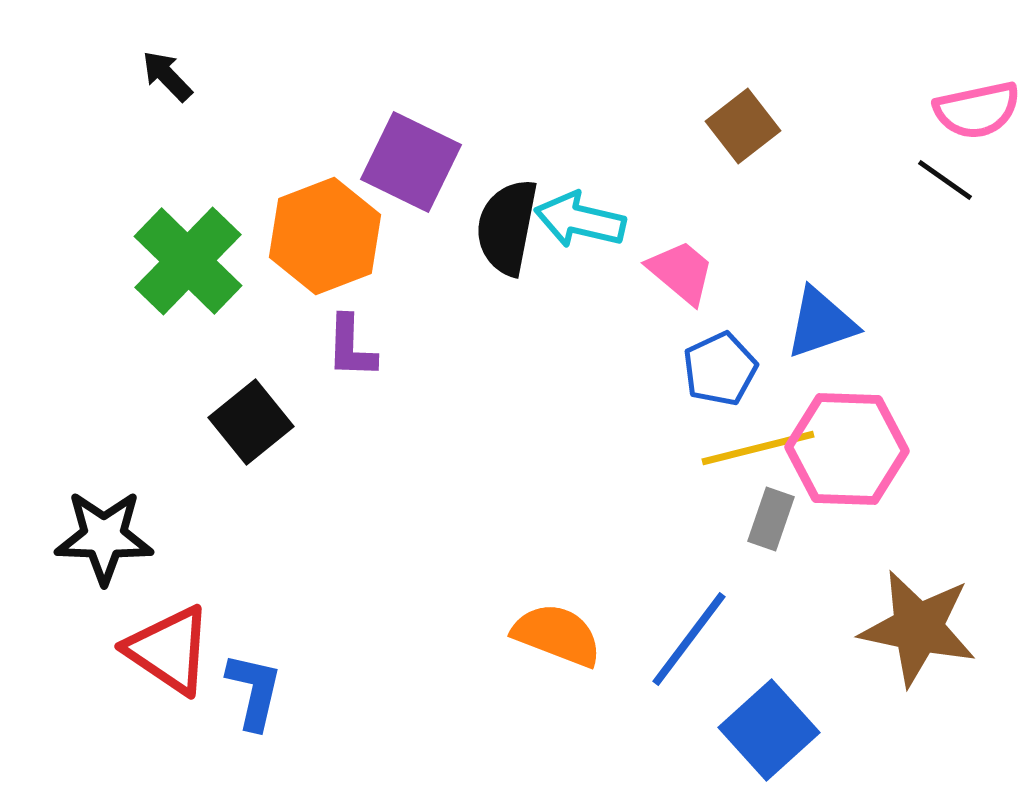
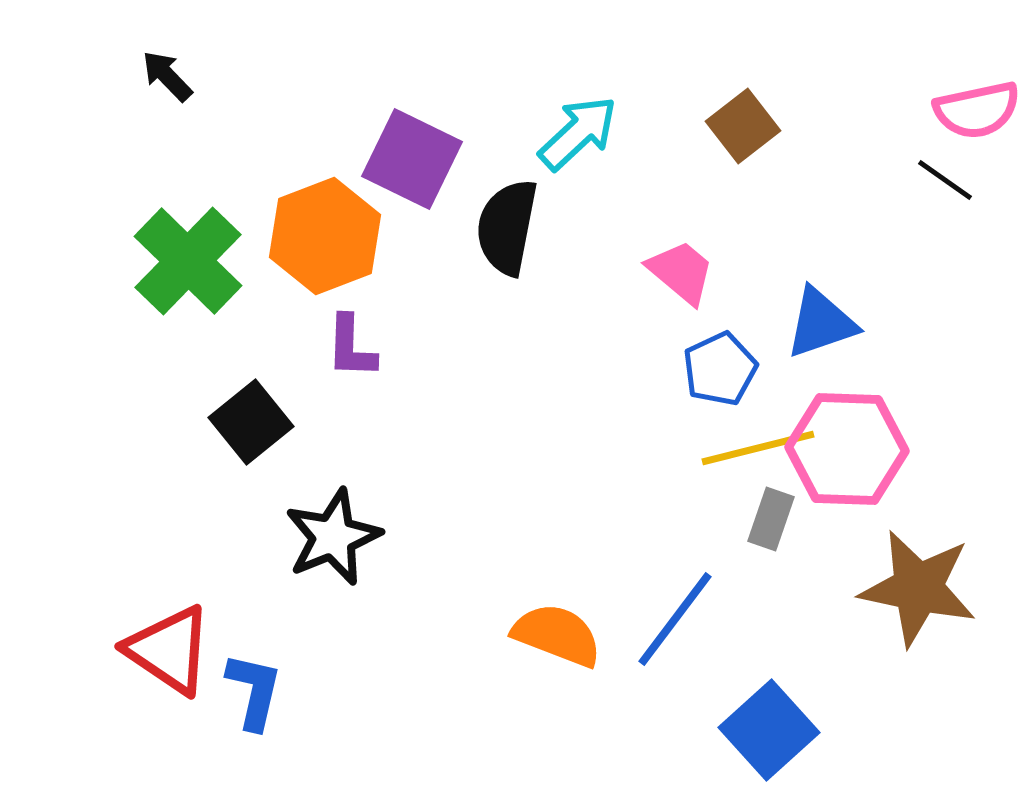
purple square: moved 1 px right, 3 px up
cyan arrow: moved 2 px left, 87 px up; rotated 124 degrees clockwise
black star: moved 229 px right; rotated 24 degrees counterclockwise
brown star: moved 40 px up
blue line: moved 14 px left, 20 px up
